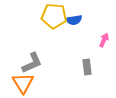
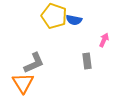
yellow pentagon: rotated 15 degrees clockwise
blue semicircle: rotated 21 degrees clockwise
gray L-shape: moved 2 px right
gray rectangle: moved 6 px up
